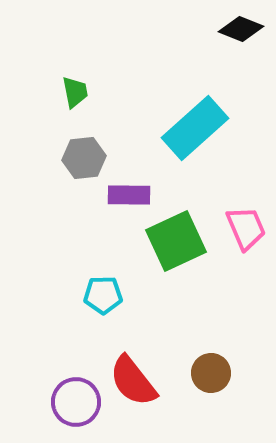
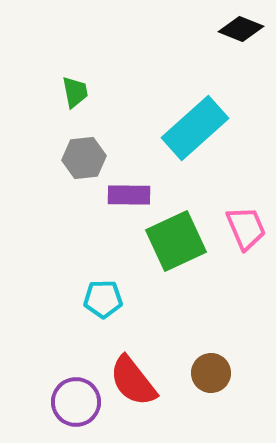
cyan pentagon: moved 4 px down
